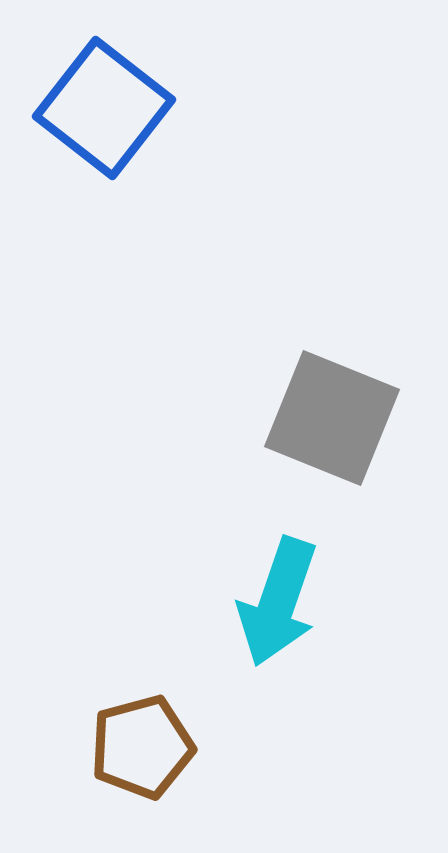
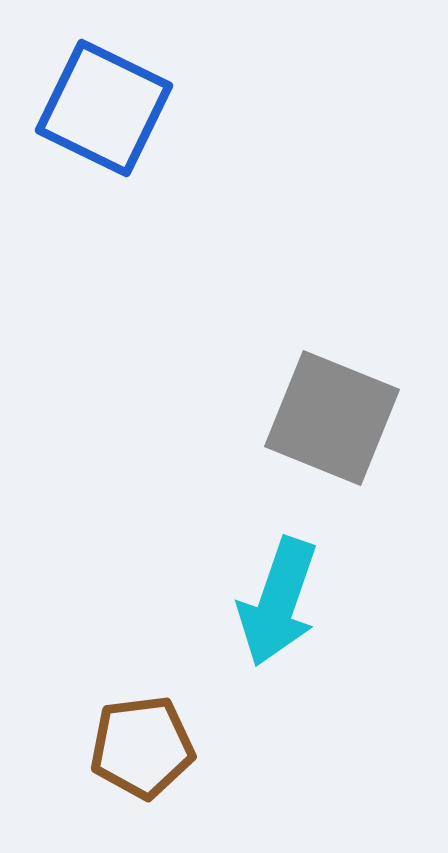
blue square: rotated 12 degrees counterclockwise
brown pentagon: rotated 8 degrees clockwise
